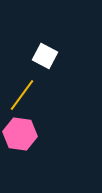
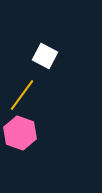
pink hexagon: moved 1 px up; rotated 12 degrees clockwise
